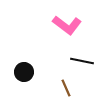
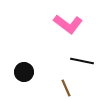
pink L-shape: moved 1 px right, 1 px up
